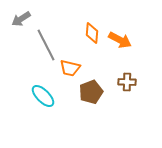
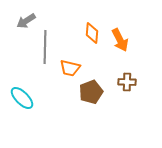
gray arrow: moved 5 px right, 2 px down
orange arrow: rotated 35 degrees clockwise
gray line: moved 1 px left, 2 px down; rotated 28 degrees clockwise
cyan ellipse: moved 21 px left, 2 px down
